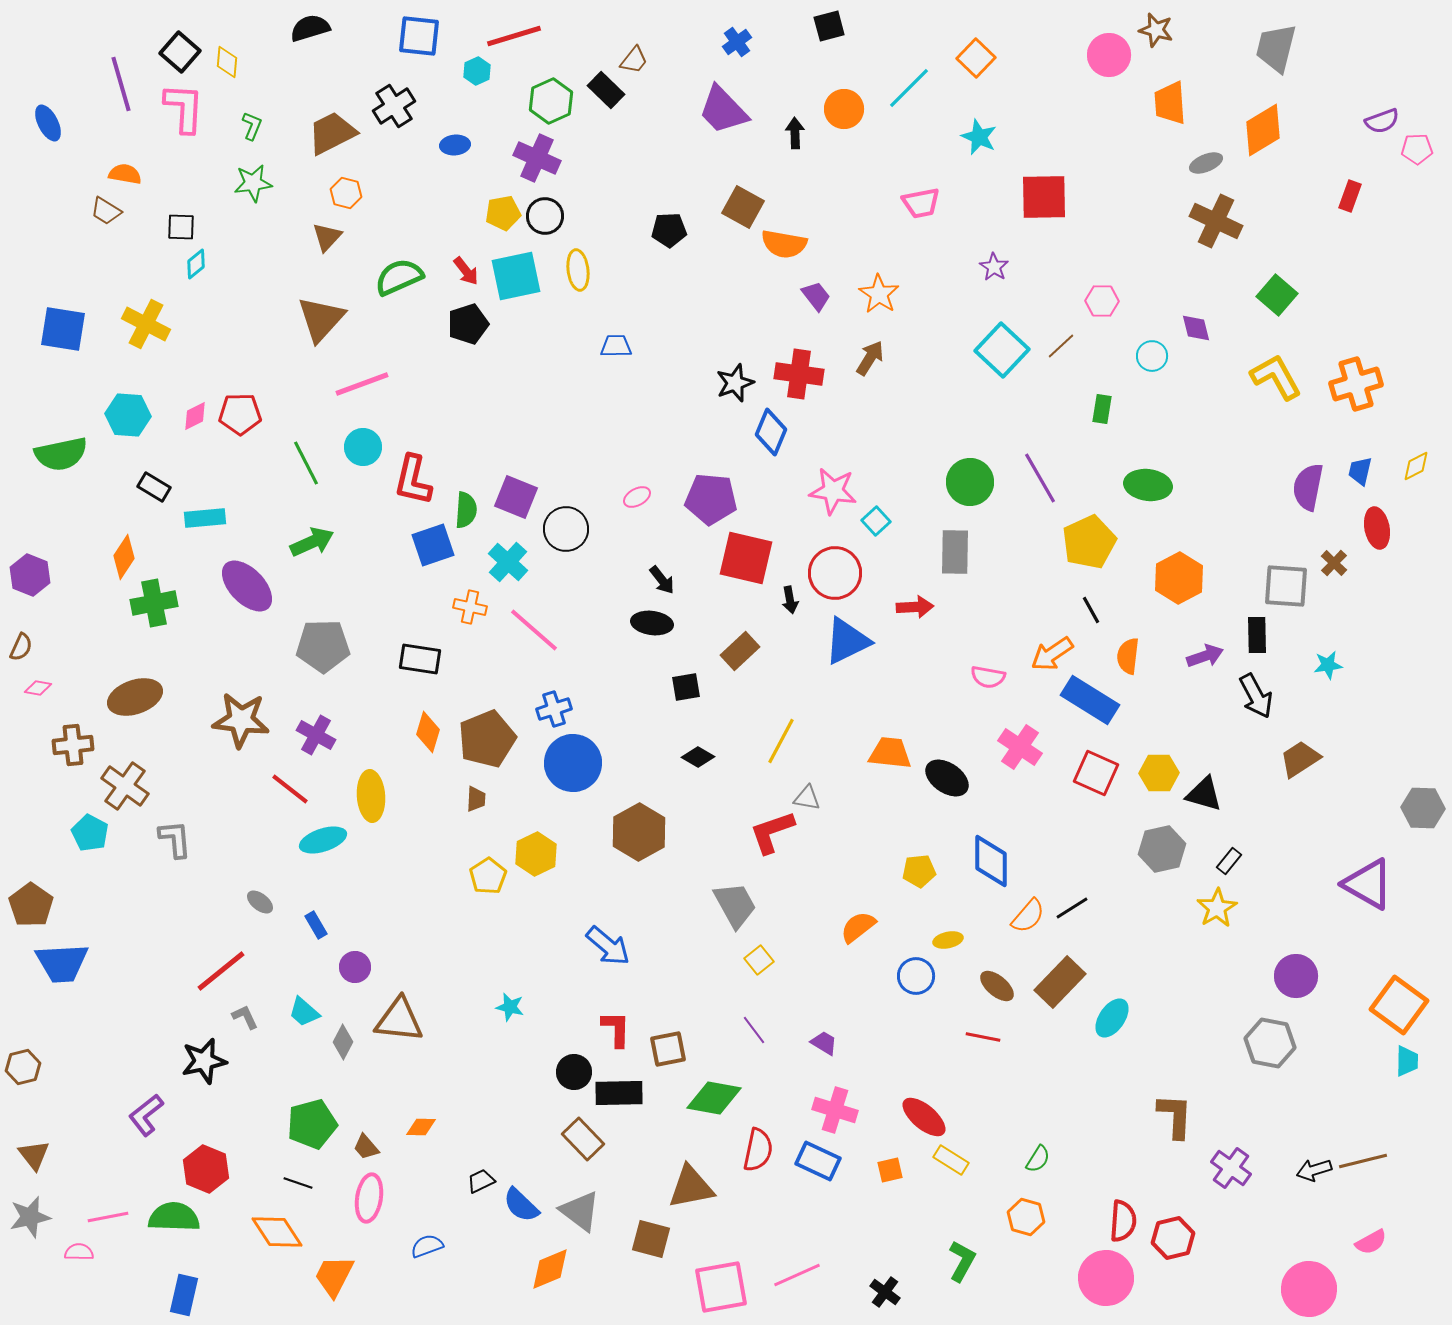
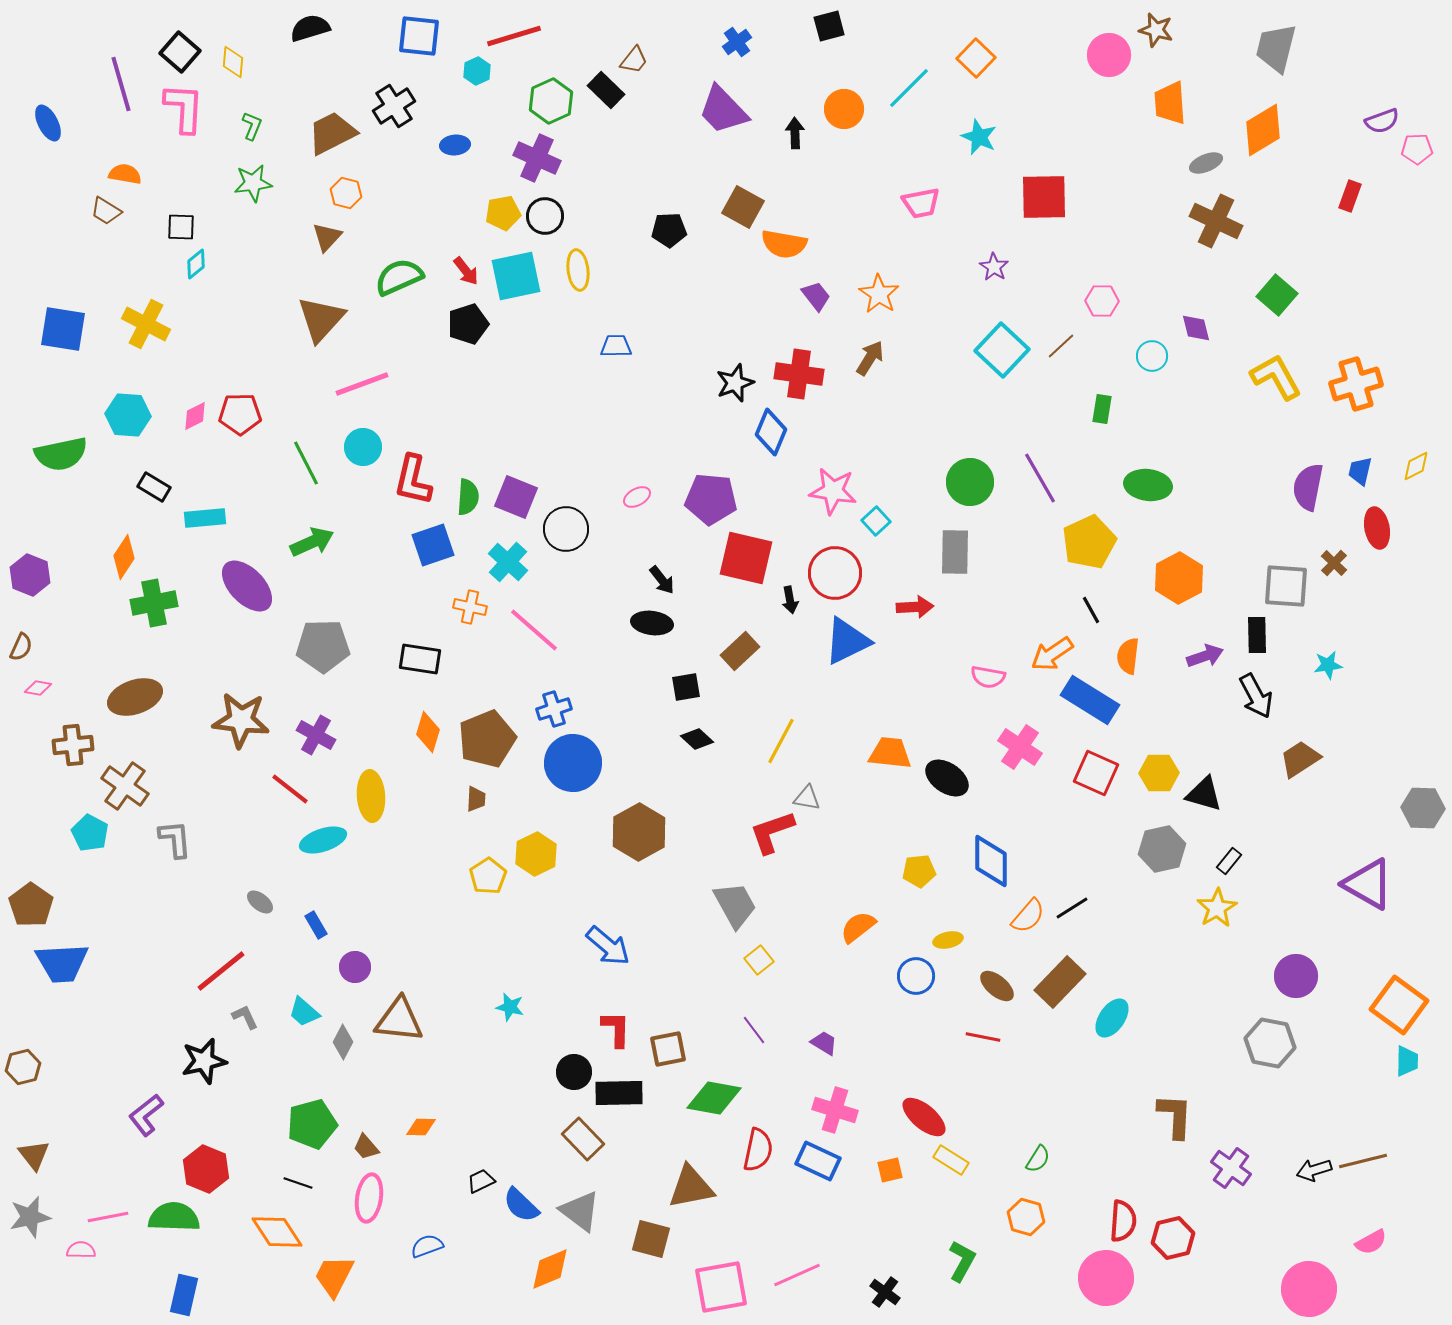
yellow diamond at (227, 62): moved 6 px right
green semicircle at (466, 510): moved 2 px right, 13 px up
black diamond at (698, 757): moved 1 px left, 18 px up; rotated 12 degrees clockwise
pink semicircle at (79, 1252): moved 2 px right, 2 px up
